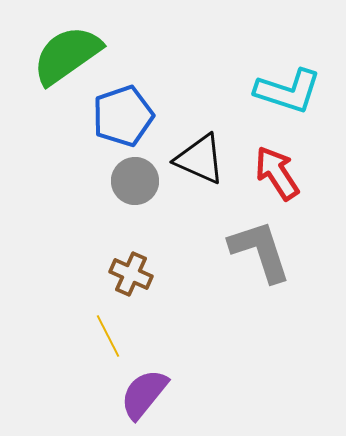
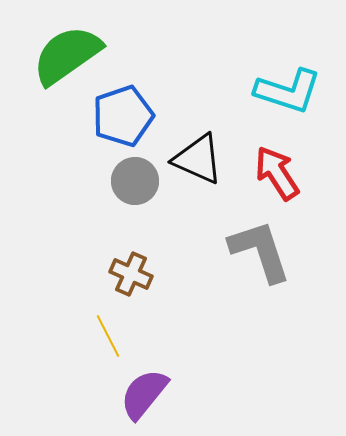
black triangle: moved 2 px left
